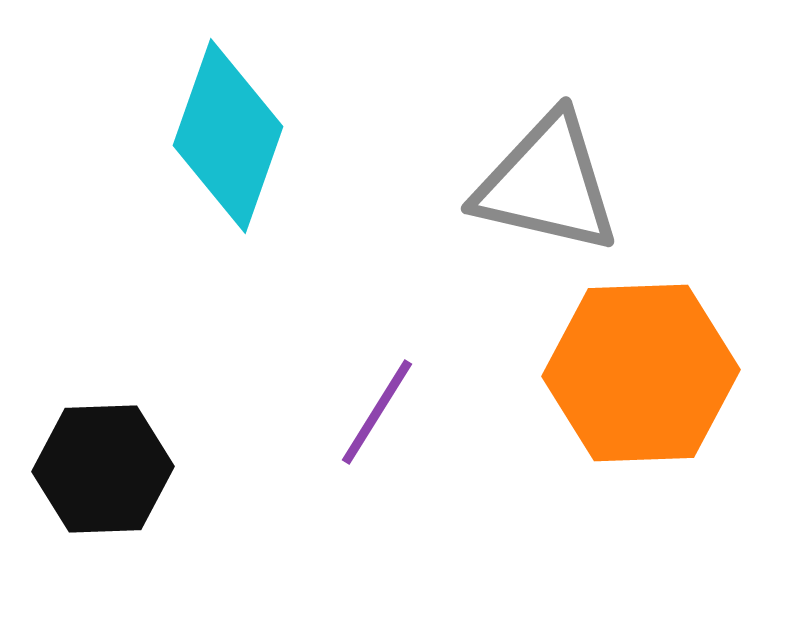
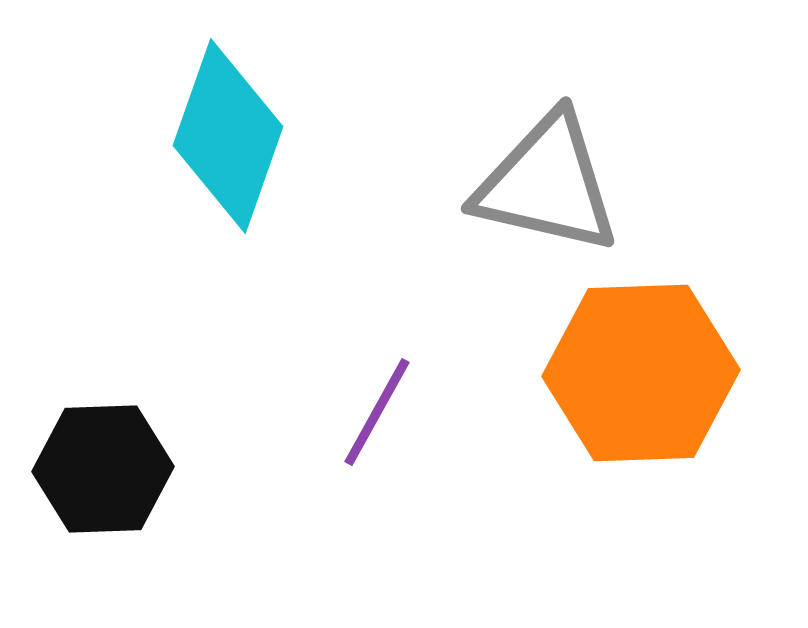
purple line: rotated 3 degrees counterclockwise
